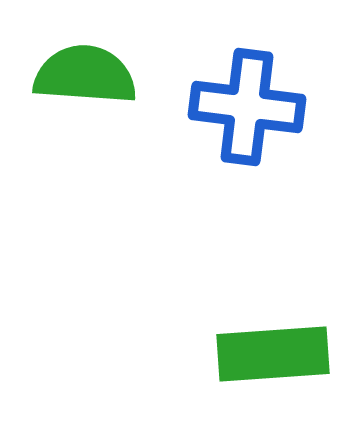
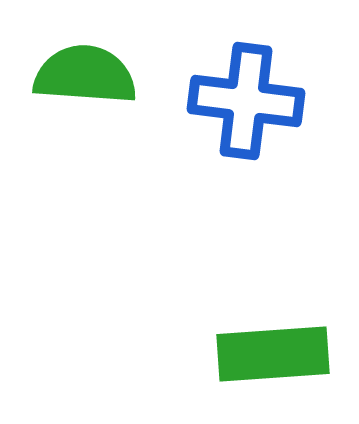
blue cross: moved 1 px left, 6 px up
